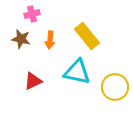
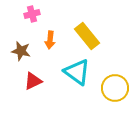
brown star: moved 12 px down
cyan triangle: rotated 24 degrees clockwise
yellow circle: moved 1 px down
